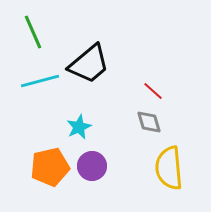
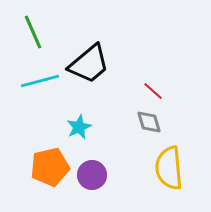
purple circle: moved 9 px down
